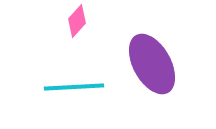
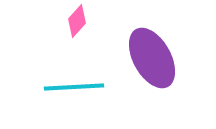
purple ellipse: moved 6 px up
